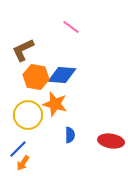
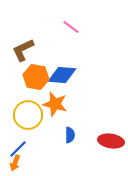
orange arrow: moved 8 px left; rotated 14 degrees counterclockwise
